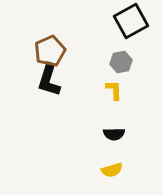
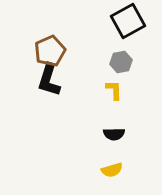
black square: moved 3 px left
